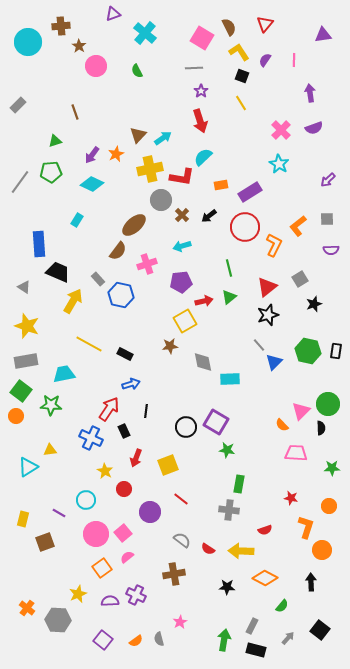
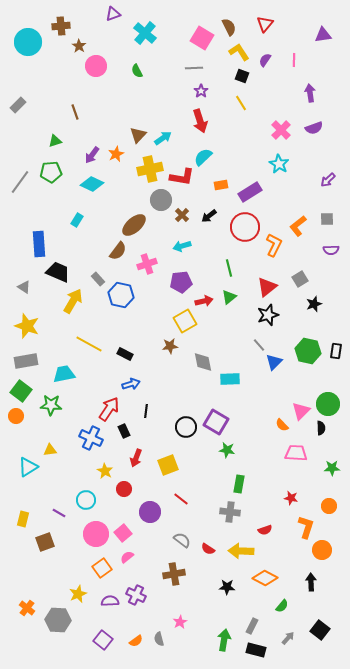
gray cross at (229, 510): moved 1 px right, 2 px down
